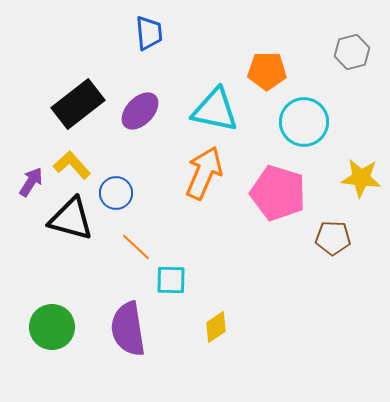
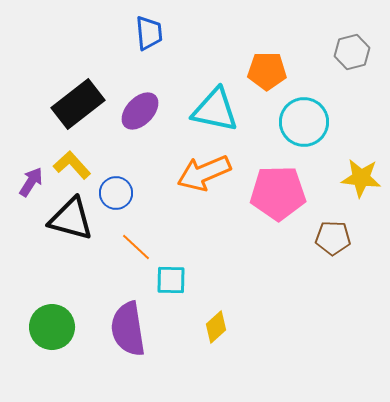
orange arrow: rotated 136 degrees counterclockwise
pink pentagon: rotated 18 degrees counterclockwise
yellow diamond: rotated 8 degrees counterclockwise
